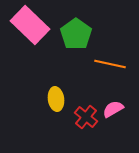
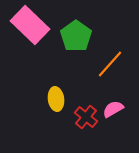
green pentagon: moved 2 px down
orange line: rotated 60 degrees counterclockwise
